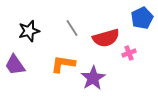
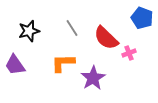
blue pentagon: rotated 25 degrees counterclockwise
red semicircle: rotated 60 degrees clockwise
orange L-shape: moved 1 px up; rotated 10 degrees counterclockwise
